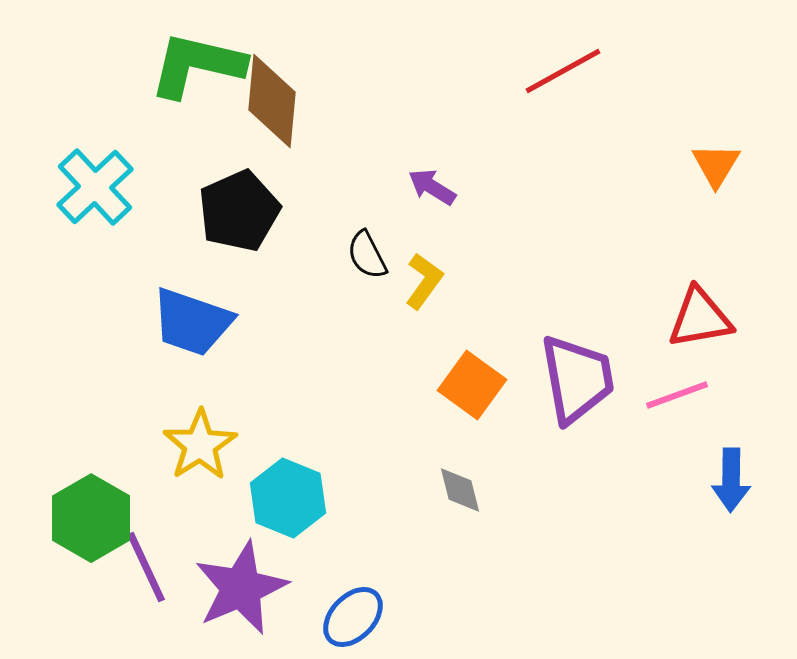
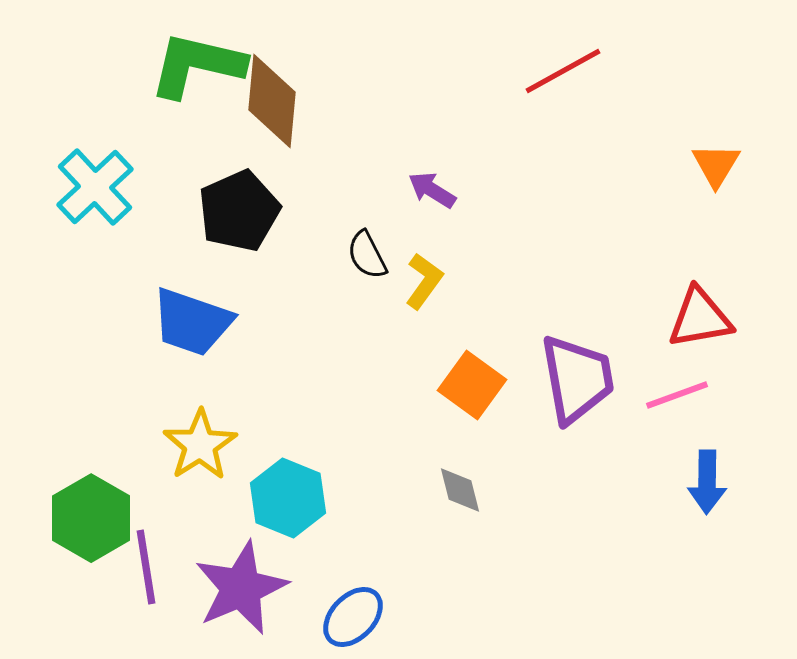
purple arrow: moved 3 px down
blue arrow: moved 24 px left, 2 px down
purple line: rotated 16 degrees clockwise
